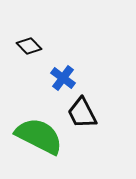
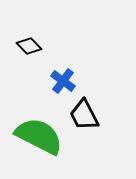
blue cross: moved 3 px down
black trapezoid: moved 2 px right, 2 px down
